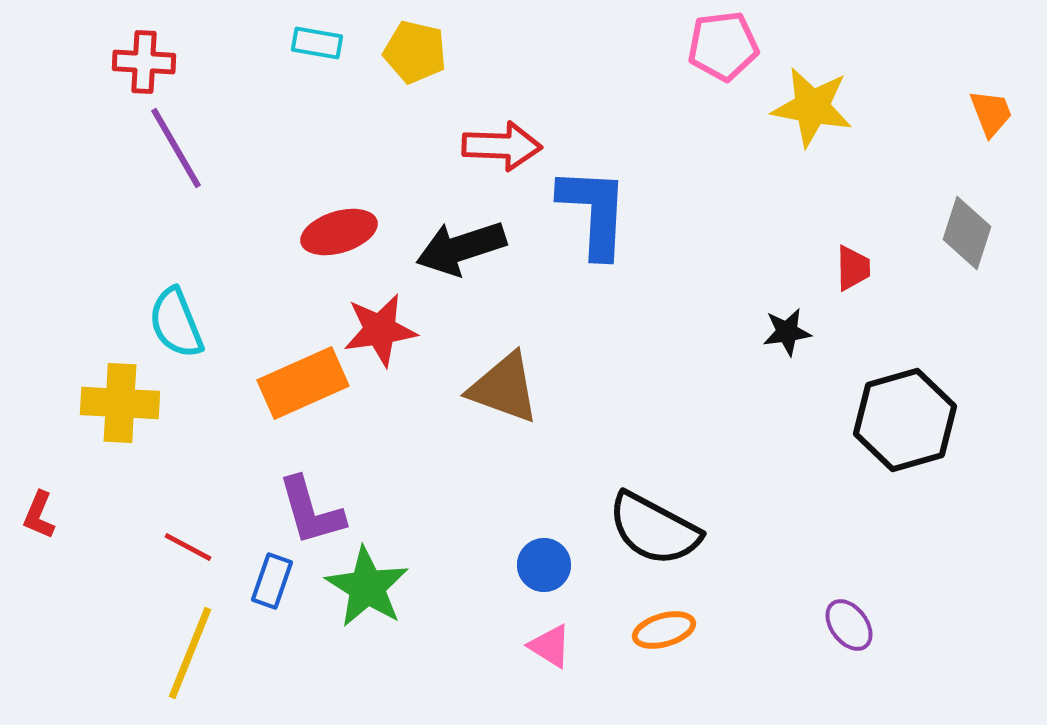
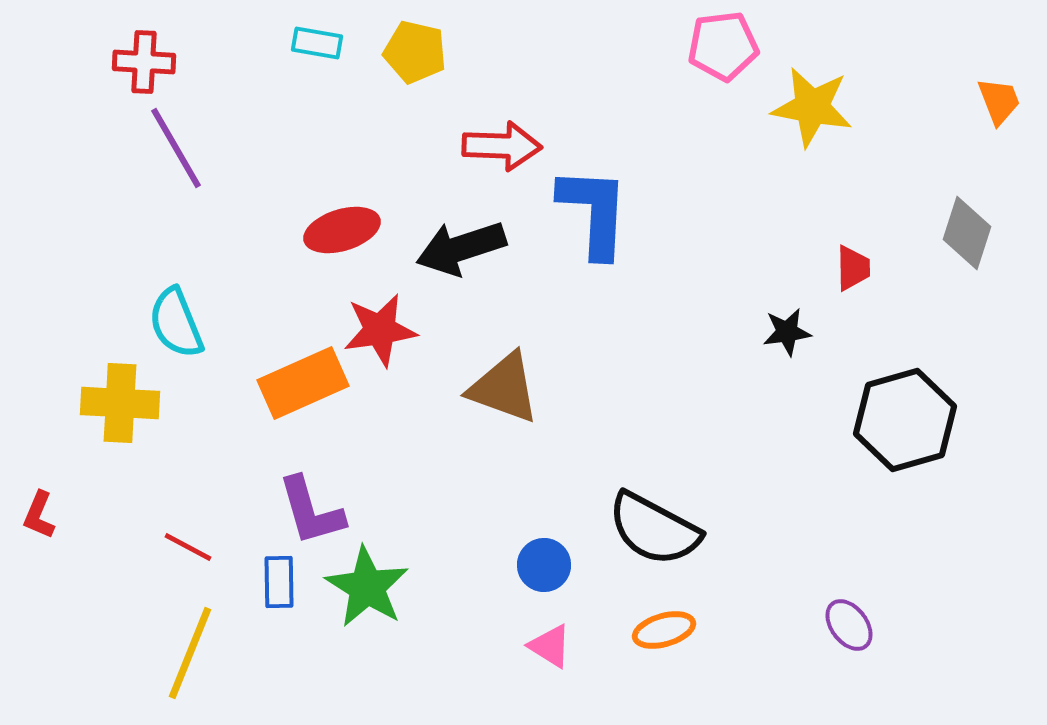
orange trapezoid: moved 8 px right, 12 px up
red ellipse: moved 3 px right, 2 px up
blue rectangle: moved 7 px right, 1 px down; rotated 20 degrees counterclockwise
